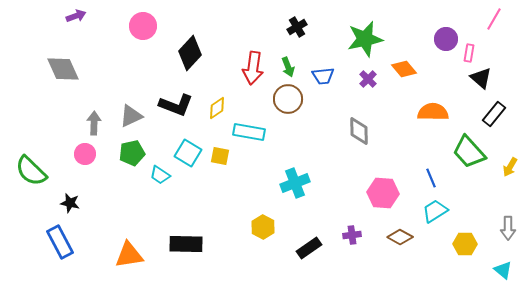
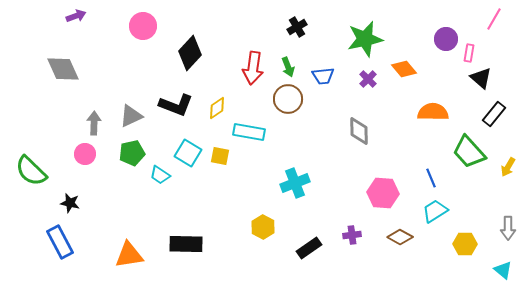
yellow arrow at (510, 167): moved 2 px left
